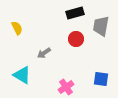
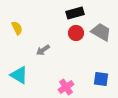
gray trapezoid: moved 6 px down; rotated 110 degrees clockwise
red circle: moved 6 px up
gray arrow: moved 1 px left, 3 px up
cyan triangle: moved 3 px left
